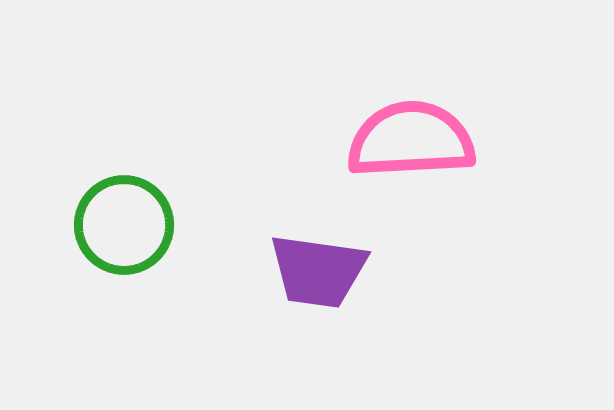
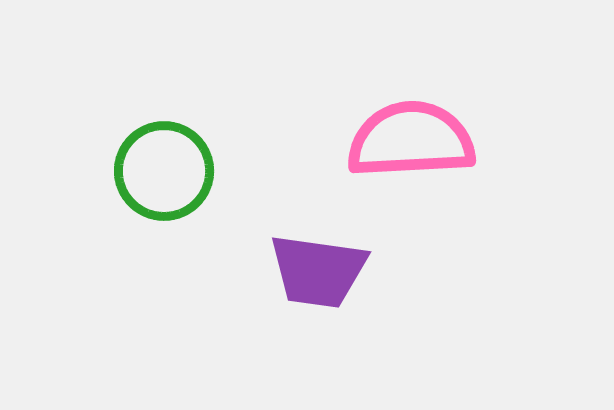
green circle: moved 40 px right, 54 px up
